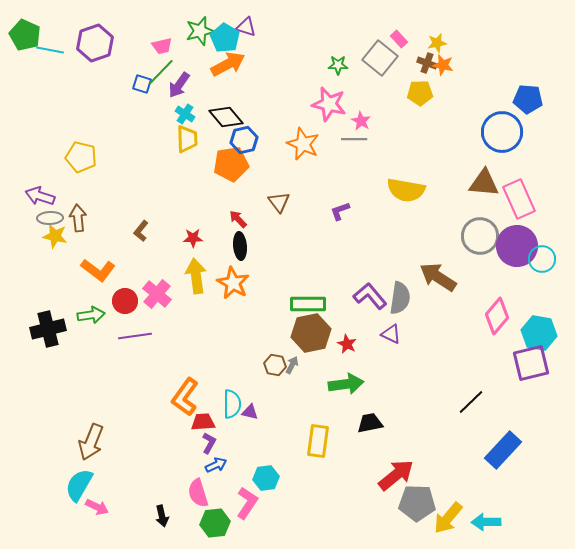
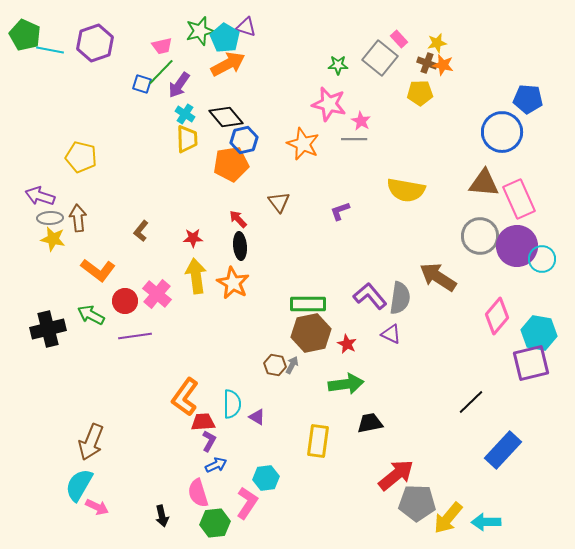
yellow star at (55, 236): moved 2 px left, 3 px down
green arrow at (91, 315): rotated 144 degrees counterclockwise
purple triangle at (250, 412): moved 7 px right, 5 px down; rotated 18 degrees clockwise
purple L-shape at (209, 443): moved 2 px up
